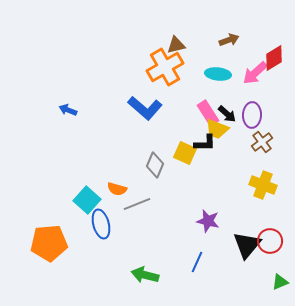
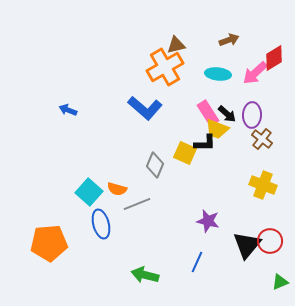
brown cross: moved 3 px up; rotated 15 degrees counterclockwise
cyan square: moved 2 px right, 8 px up
